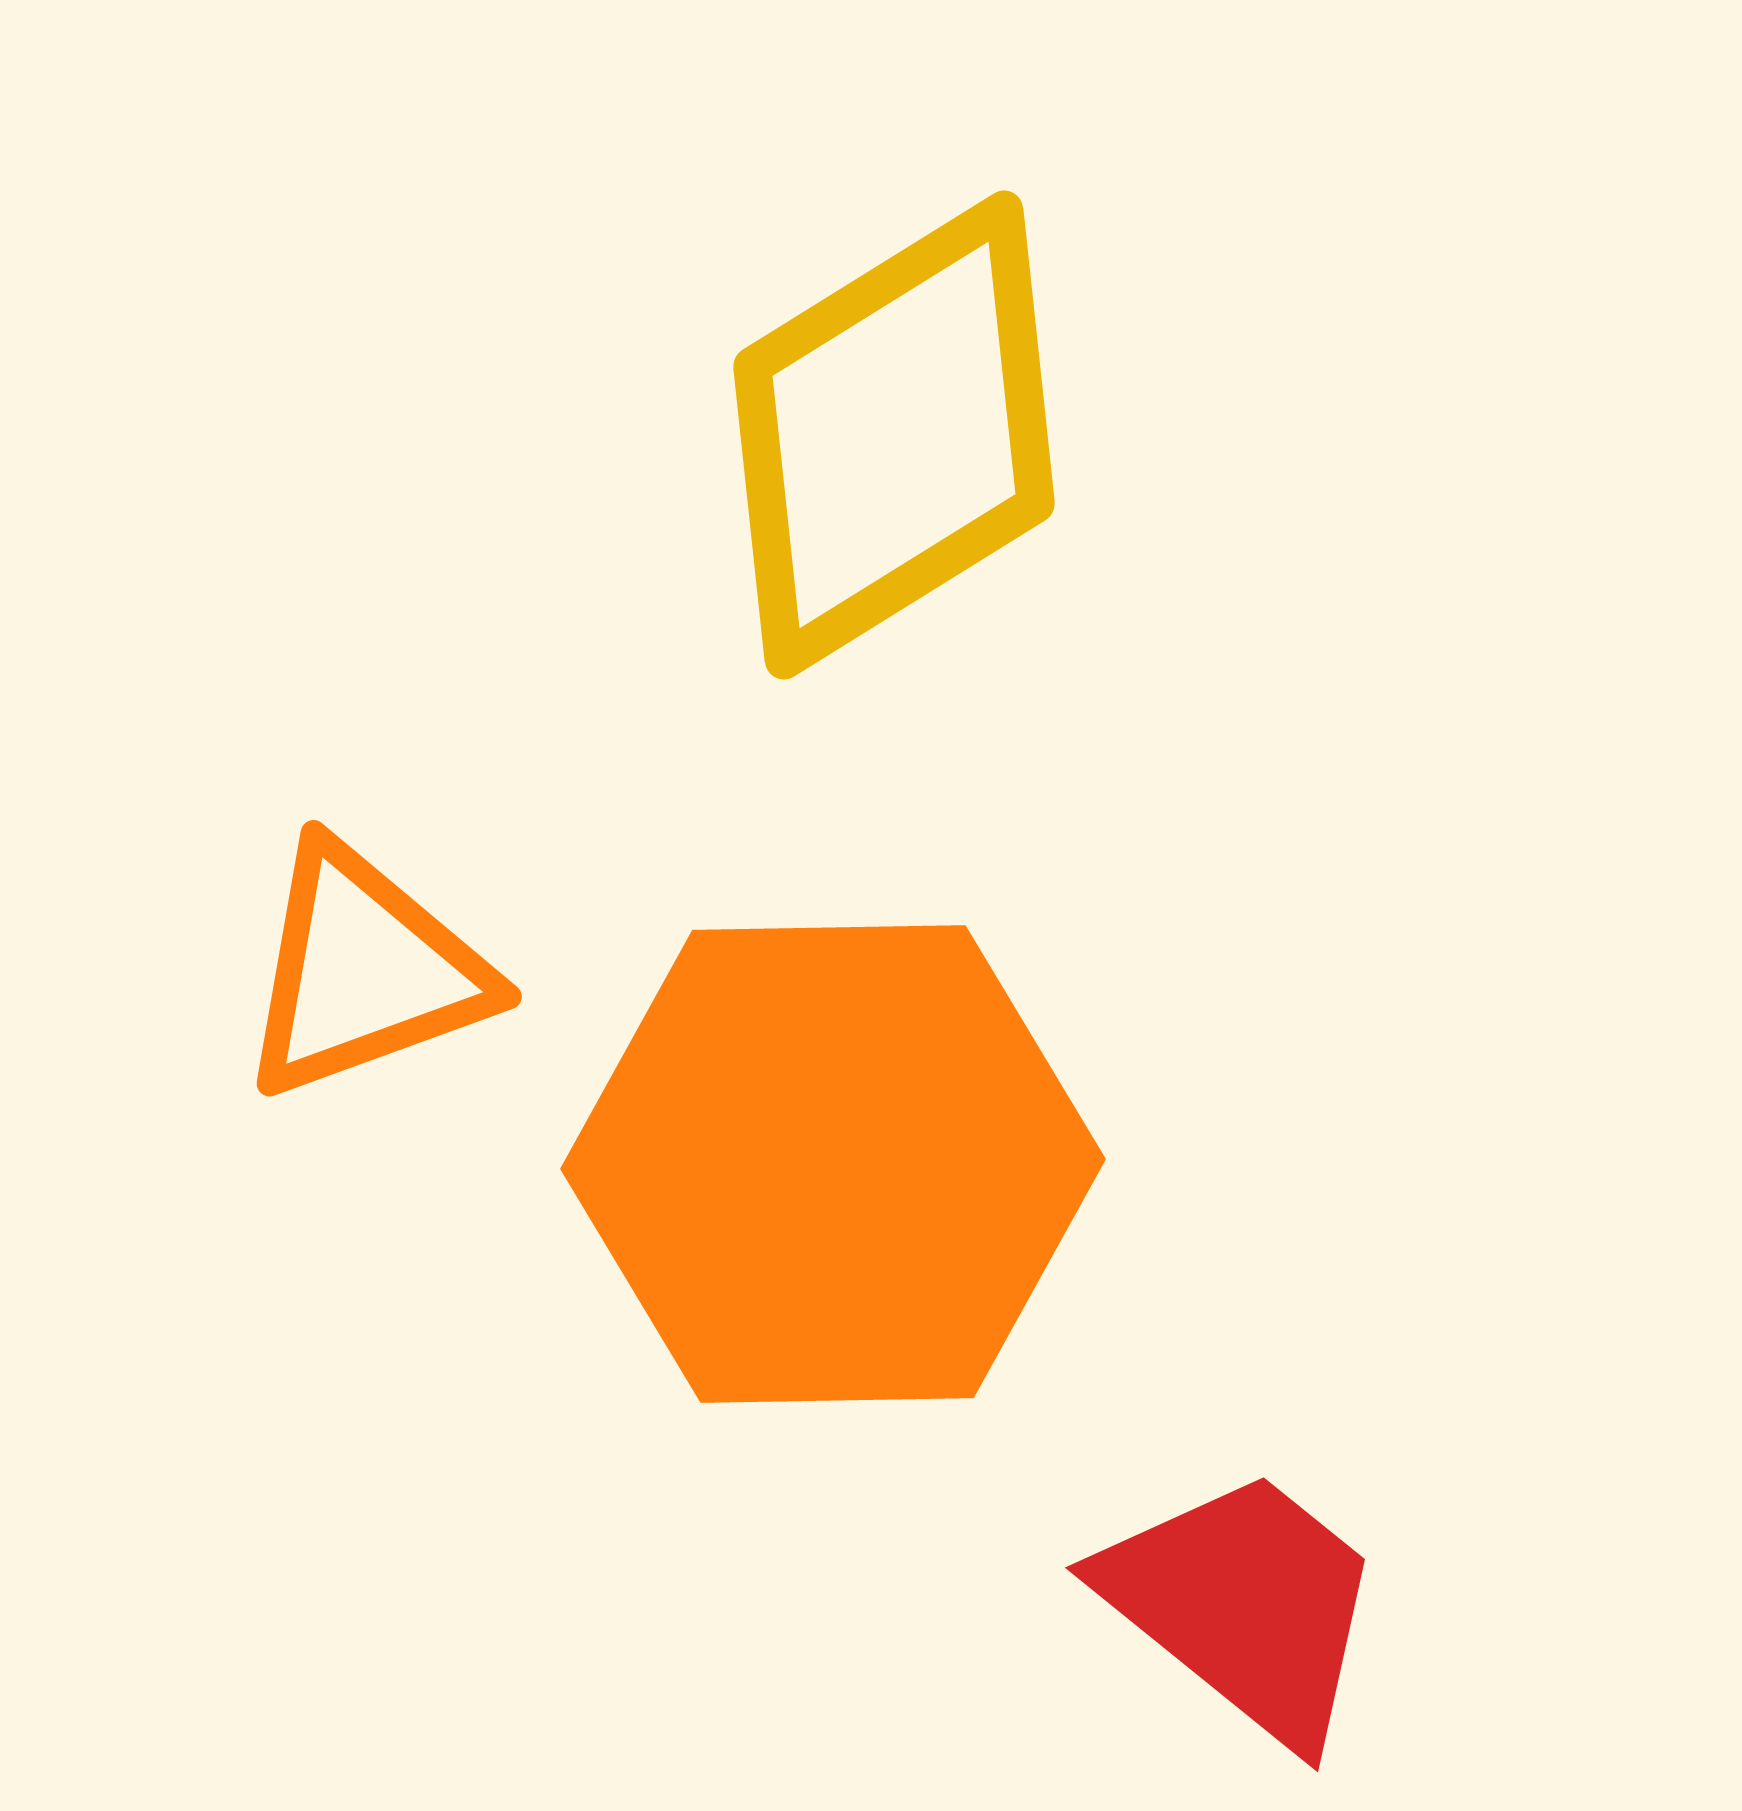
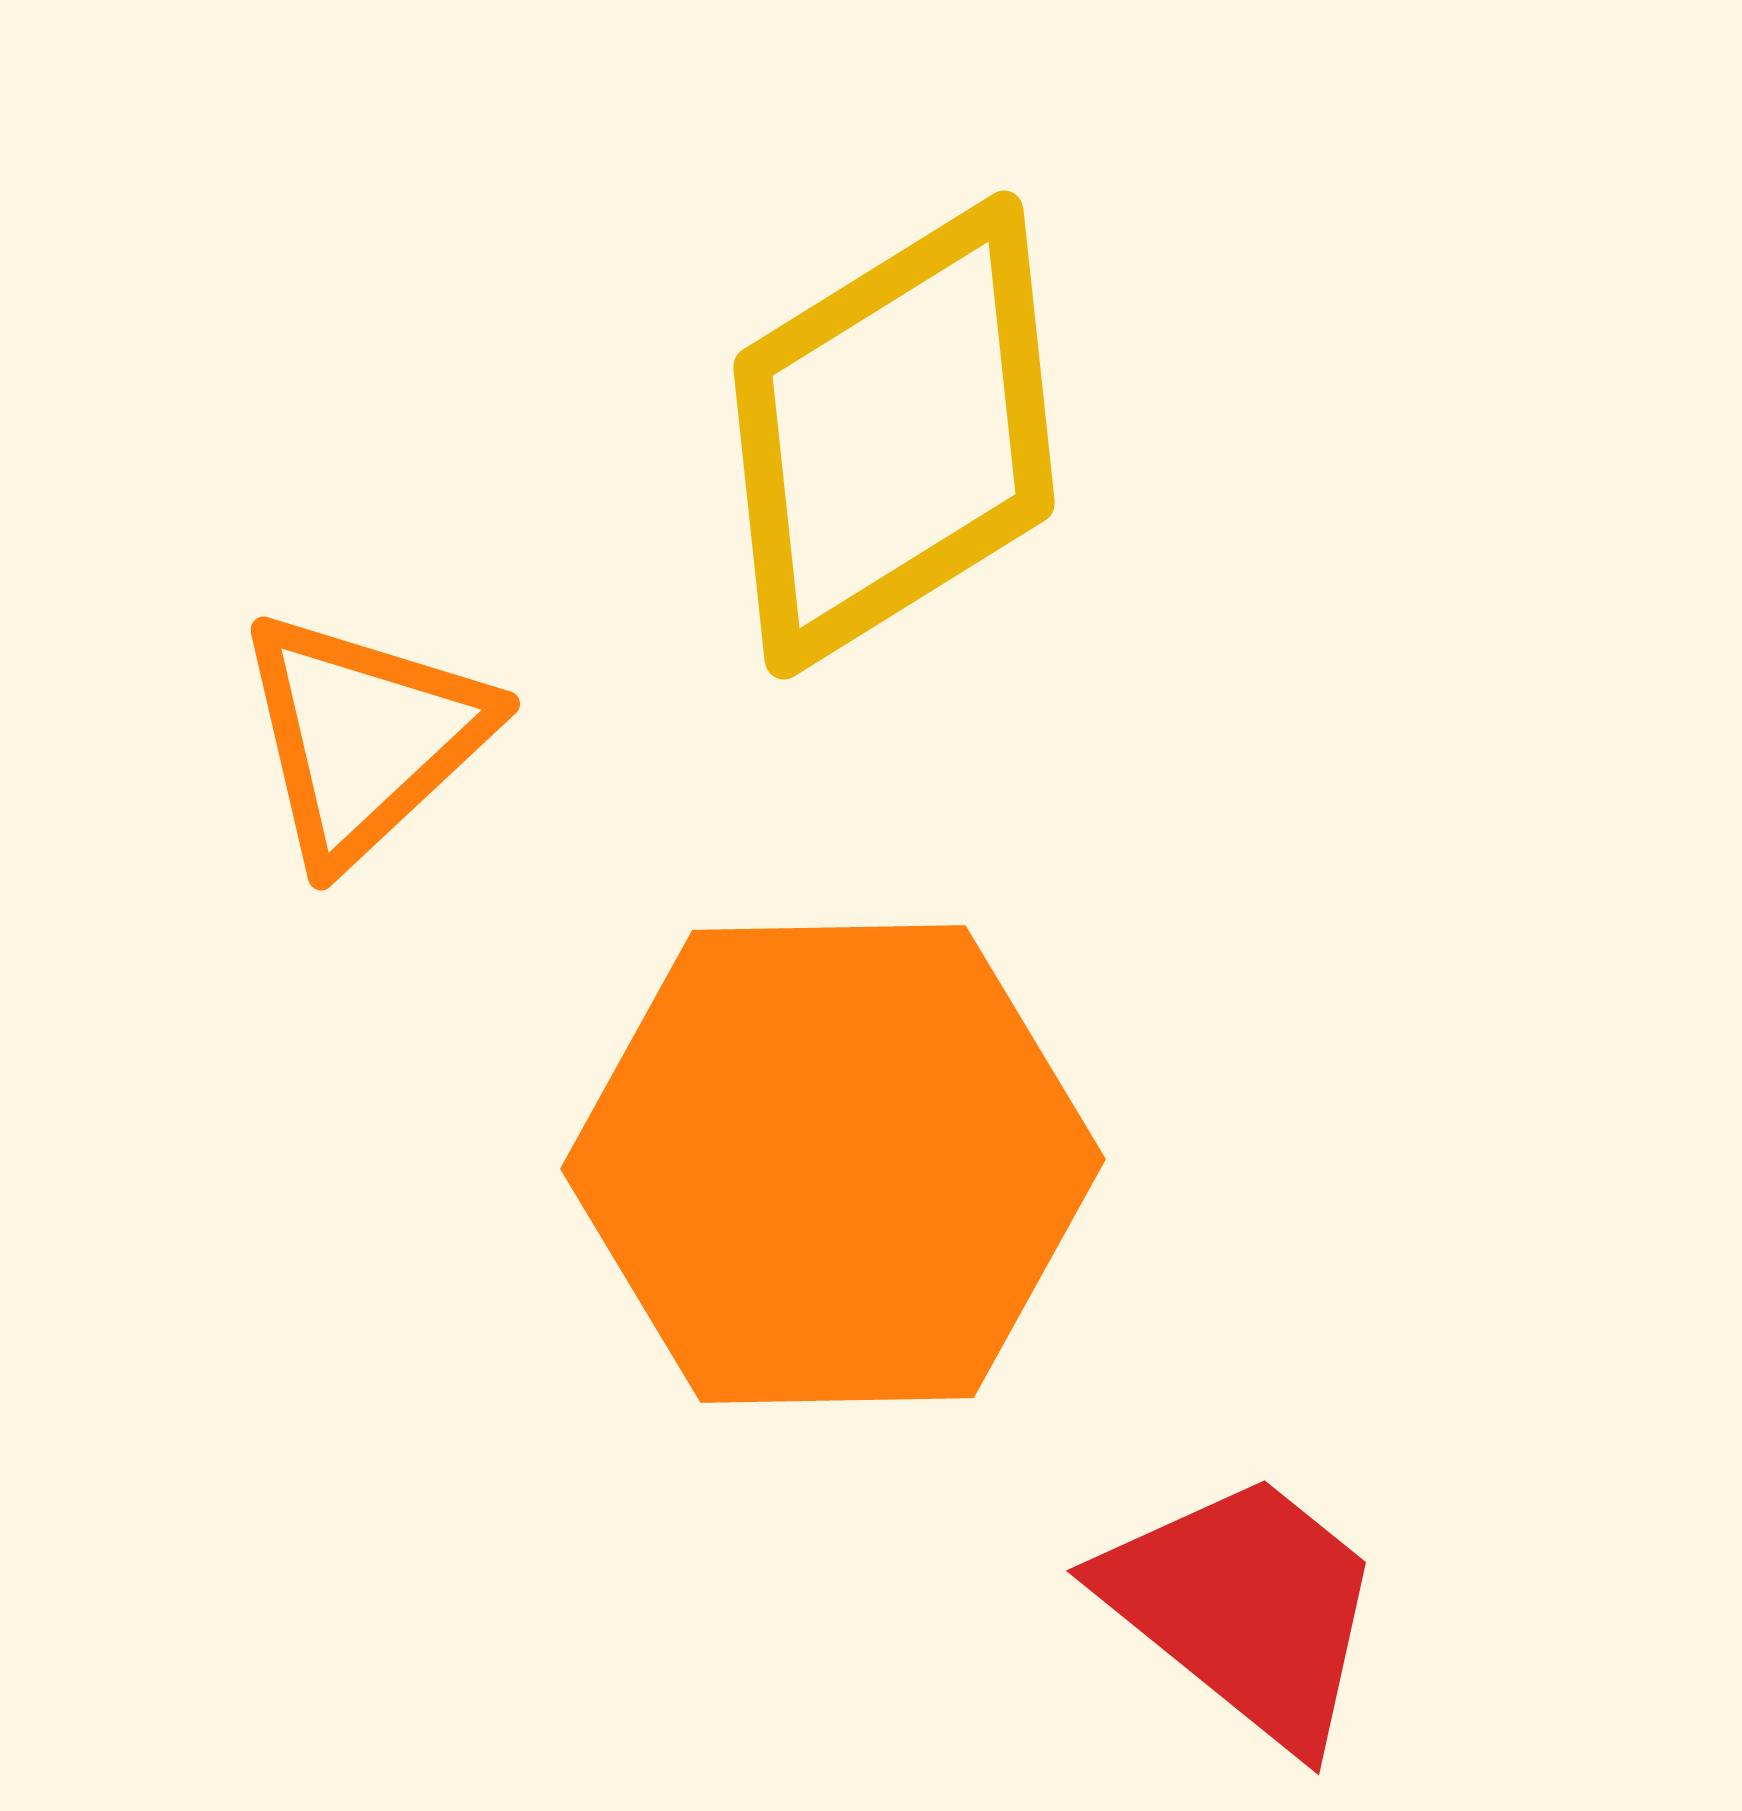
orange triangle: moved 234 px up; rotated 23 degrees counterclockwise
red trapezoid: moved 1 px right, 3 px down
